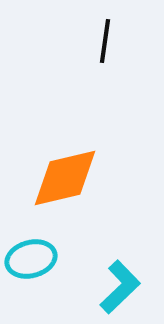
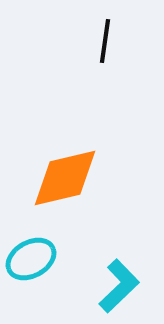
cyan ellipse: rotated 15 degrees counterclockwise
cyan L-shape: moved 1 px left, 1 px up
